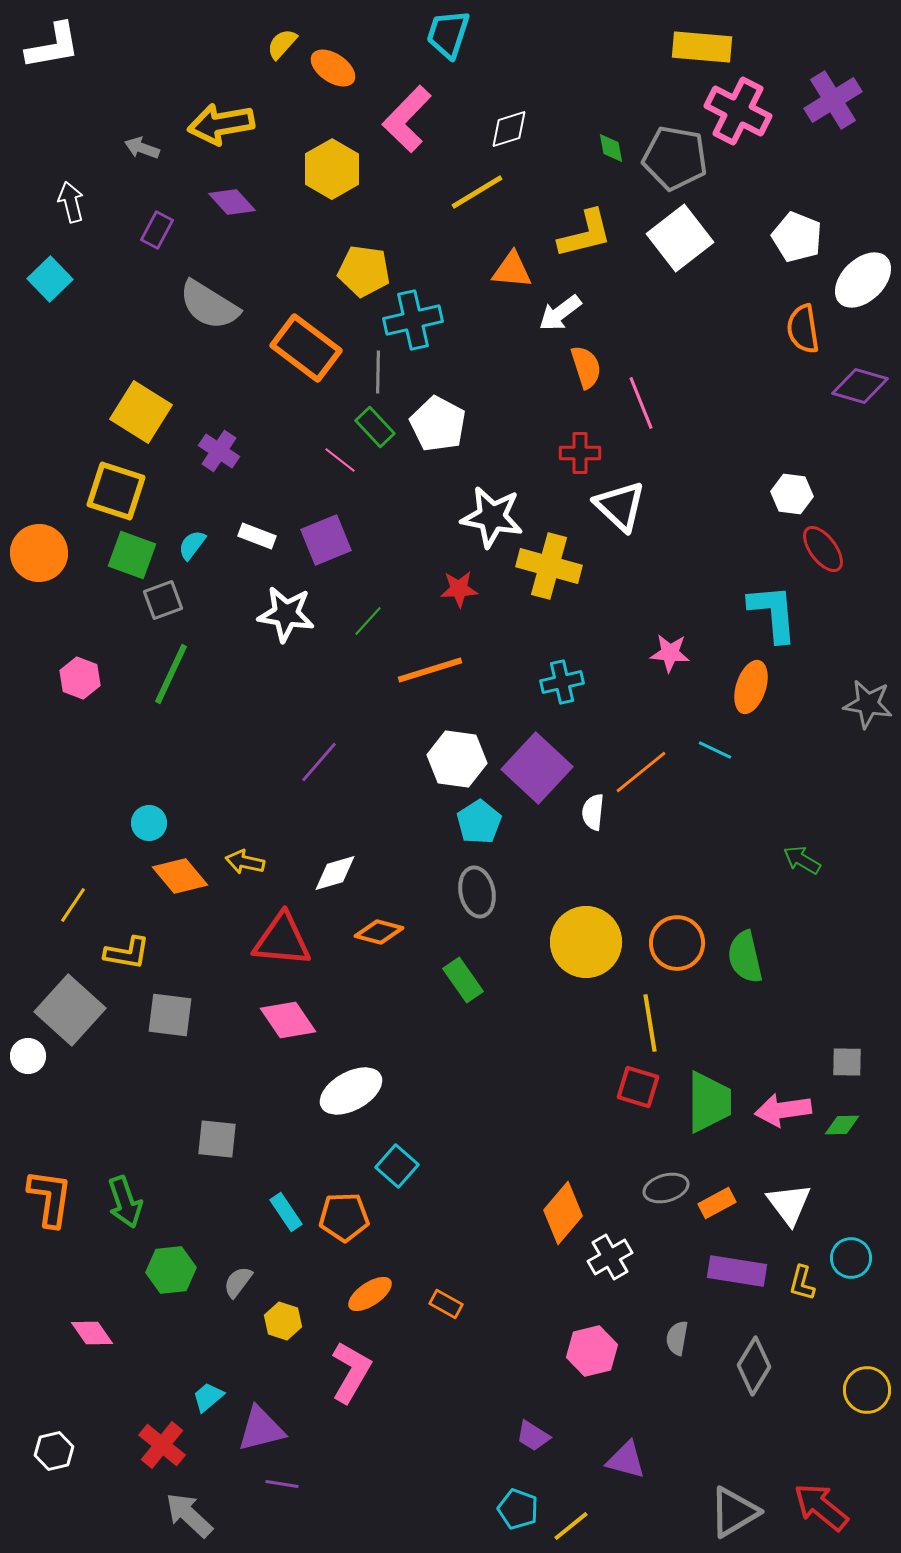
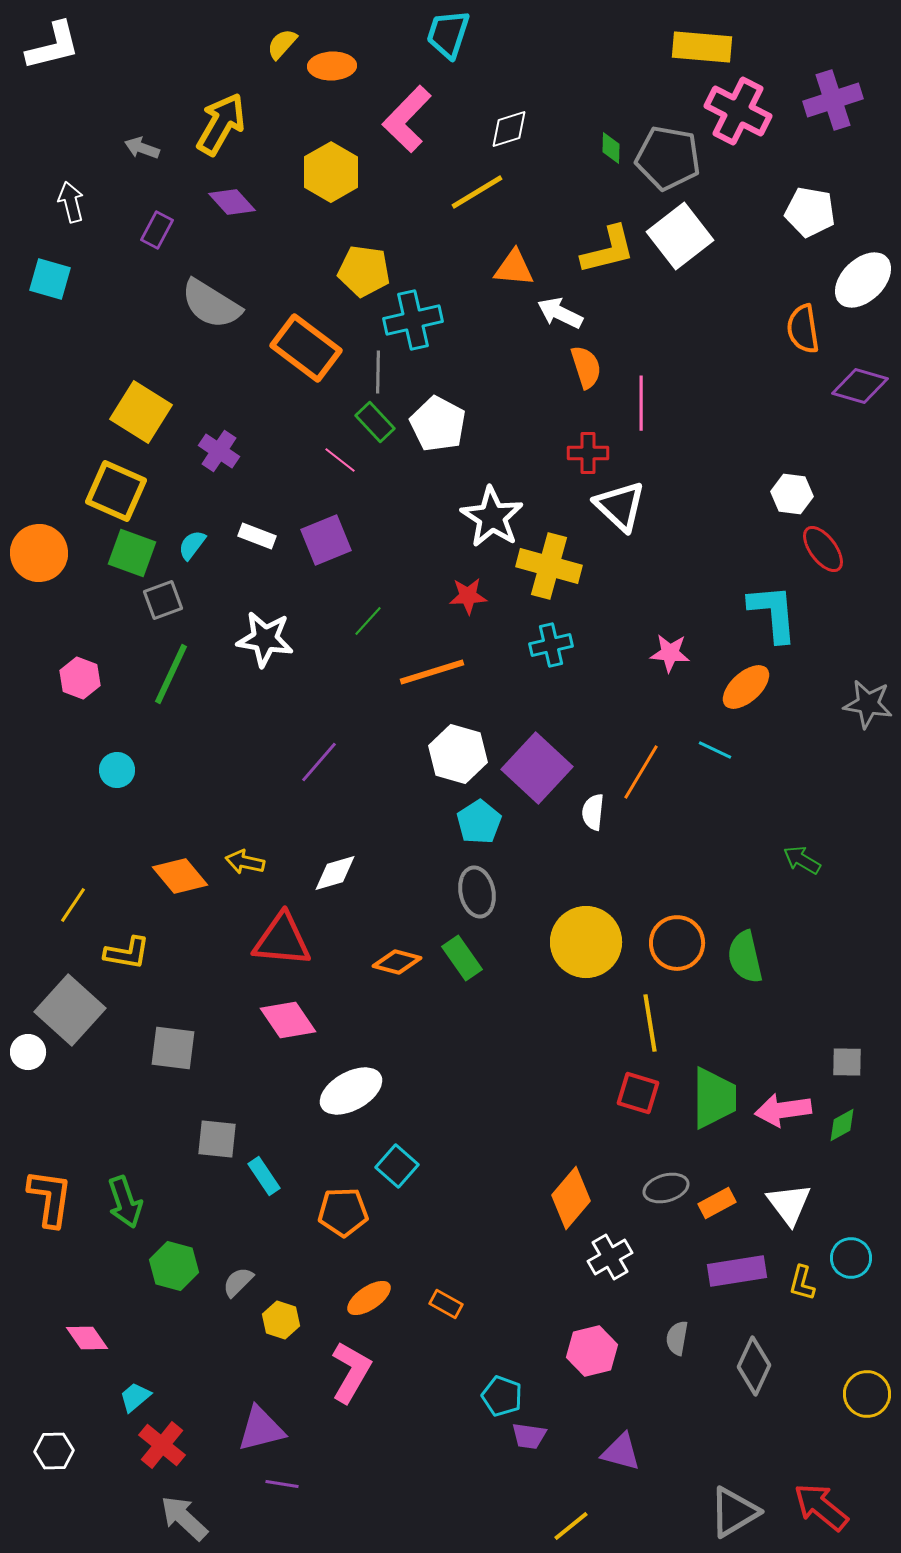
white L-shape at (53, 46): rotated 4 degrees counterclockwise
orange ellipse at (333, 68): moved 1 px left, 2 px up; rotated 36 degrees counterclockwise
purple cross at (833, 100): rotated 14 degrees clockwise
yellow arrow at (221, 124): rotated 130 degrees clockwise
green diamond at (611, 148): rotated 12 degrees clockwise
gray pentagon at (675, 158): moved 7 px left
yellow hexagon at (332, 169): moved 1 px left, 3 px down
yellow L-shape at (585, 234): moved 23 px right, 16 px down
white pentagon at (797, 237): moved 13 px right, 25 px up; rotated 12 degrees counterclockwise
white square at (680, 238): moved 2 px up
orange triangle at (512, 270): moved 2 px right, 2 px up
cyan square at (50, 279): rotated 30 degrees counterclockwise
gray semicircle at (209, 305): moved 2 px right, 1 px up
white arrow at (560, 313): rotated 63 degrees clockwise
pink line at (641, 403): rotated 22 degrees clockwise
green rectangle at (375, 427): moved 5 px up
red cross at (580, 453): moved 8 px right
yellow square at (116, 491): rotated 6 degrees clockwise
white star at (492, 517): rotated 22 degrees clockwise
green square at (132, 555): moved 2 px up
red star at (459, 589): moved 9 px right, 7 px down
white star at (286, 614): moved 21 px left, 25 px down
orange line at (430, 670): moved 2 px right, 2 px down
cyan cross at (562, 682): moved 11 px left, 37 px up
orange ellipse at (751, 687): moved 5 px left; rotated 30 degrees clockwise
white hexagon at (457, 759): moved 1 px right, 5 px up; rotated 8 degrees clockwise
orange line at (641, 772): rotated 20 degrees counterclockwise
cyan circle at (149, 823): moved 32 px left, 53 px up
orange diamond at (379, 932): moved 18 px right, 30 px down
green rectangle at (463, 980): moved 1 px left, 22 px up
gray square at (170, 1015): moved 3 px right, 33 px down
white circle at (28, 1056): moved 4 px up
red square at (638, 1087): moved 6 px down
green trapezoid at (709, 1102): moved 5 px right, 4 px up
green diamond at (842, 1125): rotated 27 degrees counterclockwise
cyan rectangle at (286, 1212): moved 22 px left, 36 px up
orange diamond at (563, 1213): moved 8 px right, 15 px up
orange pentagon at (344, 1217): moved 1 px left, 5 px up
green hexagon at (171, 1270): moved 3 px right, 4 px up; rotated 21 degrees clockwise
purple rectangle at (737, 1271): rotated 18 degrees counterclockwise
gray semicircle at (238, 1282): rotated 8 degrees clockwise
orange ellipse at (370, 1294): moved 1 px left, 4 px down
yellow hexagon at (283, 1321): moved 2 px left, 1 px up
pink diamond at (92, 1333): moved 5 px left, 5 px down
gray diamond at (754, 1366): rotated 6 degrees counterclockwise
yellow circle at (867, 1390): moved 4 px down
cyan trapezoid at (208, 1397): moved 73 px left
purple trapezoid at (533, 1436): moved 4 px left; rotated 24 degrees counterclockwise
white hexagon at (54, 1451): rotated 12 degrees clockwise
purple triangle at (626, 1460): moved 5 px left, 8 px up
cyan pentagon at (518, 1509): moved 16 px left, 113 px up
gray arrow at (189, 1515): moved 5 px left, 3 px down
